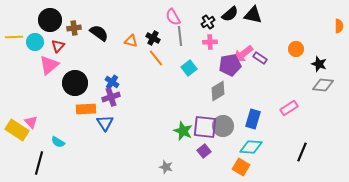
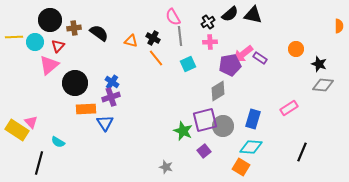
cyan square at (189, 68): moved 1 px left, 4 px up; rotated 14 degrees clockwise
purple square at (205, 127): moved 7 px up; rotated 20 degrees counterclockwise
